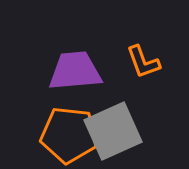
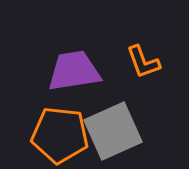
purple trapezoid: moved 1 px left; rotated 4 degrees counterclockwise
orange pentagon: moved 9 px left
